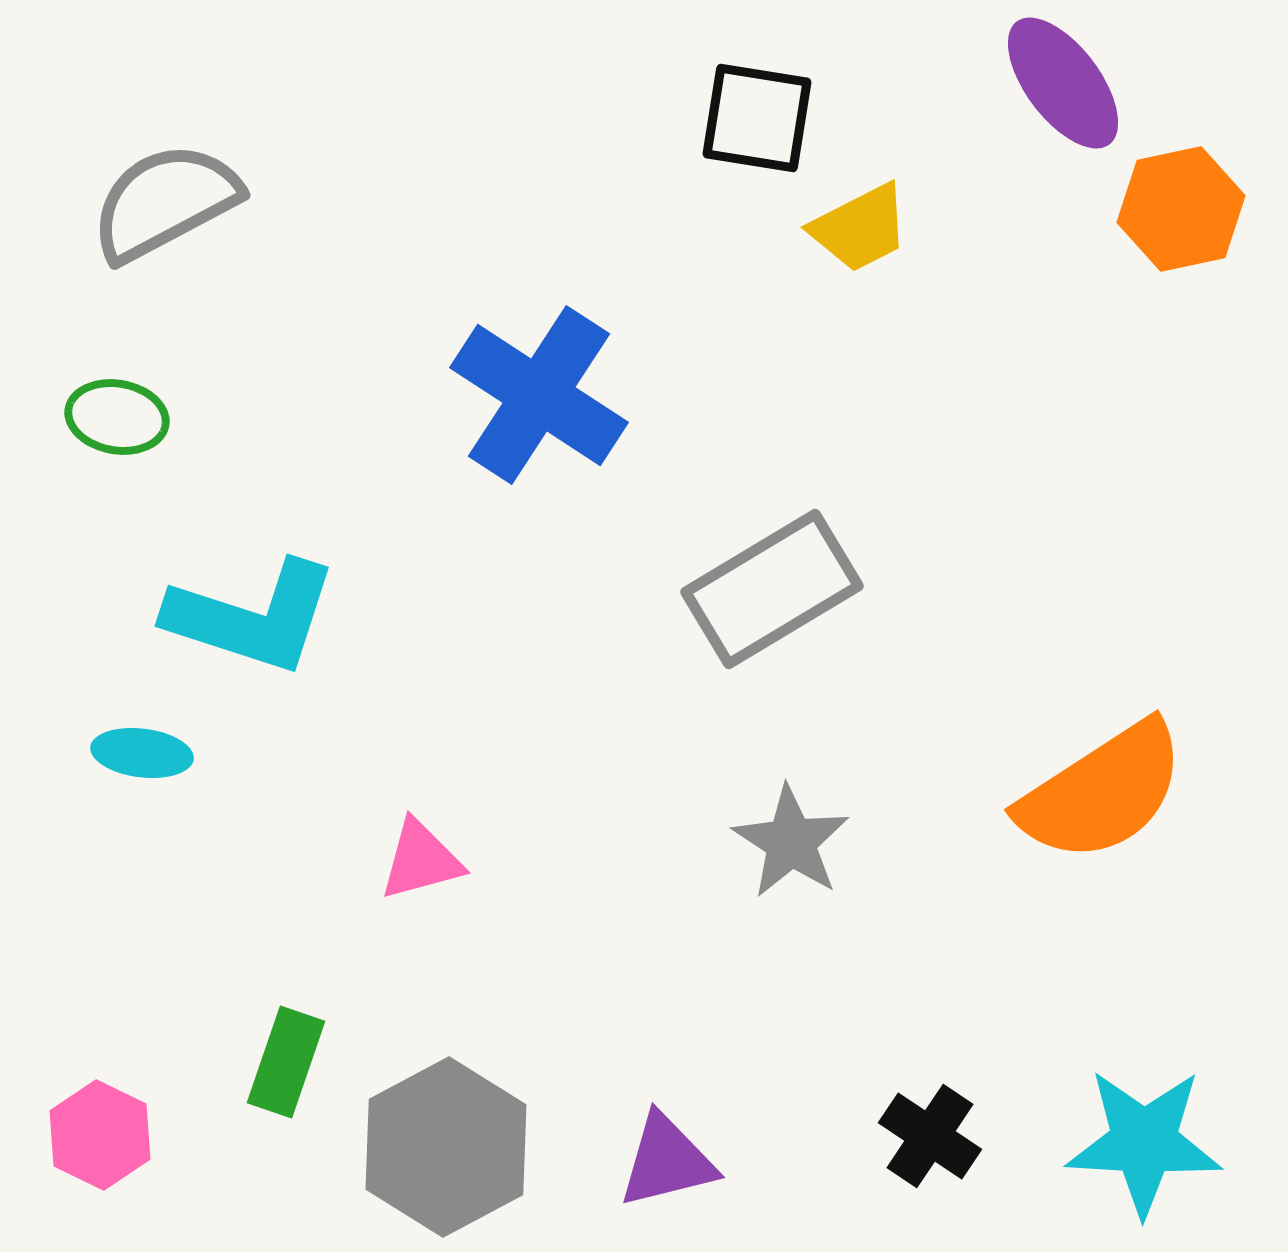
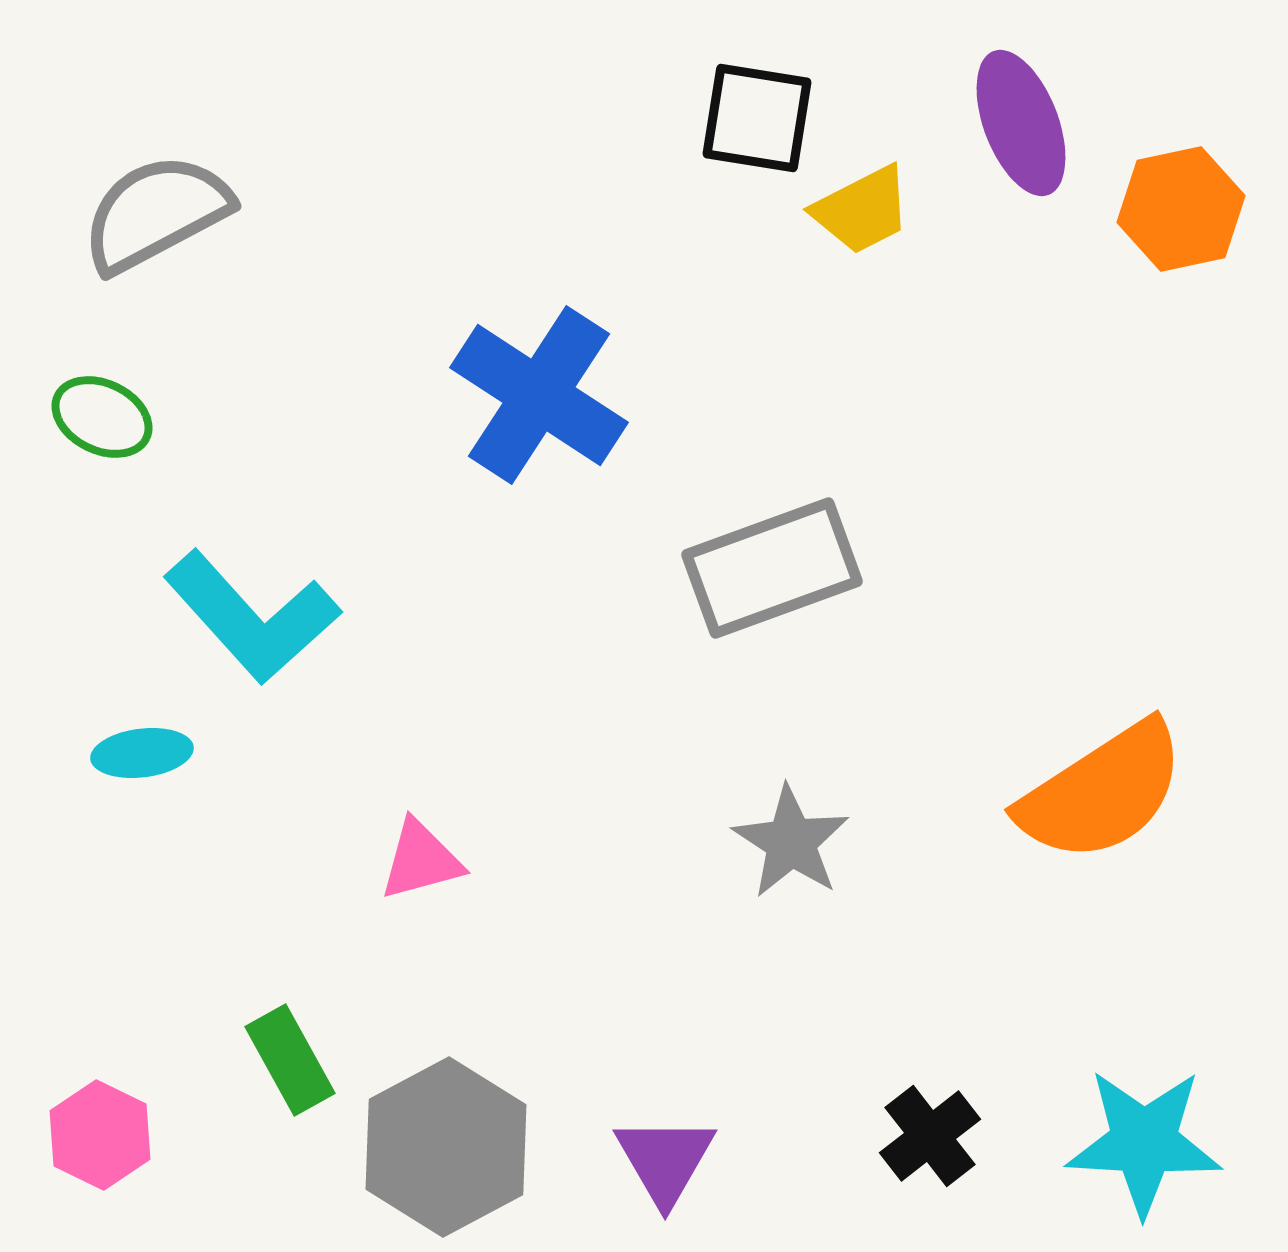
purple ellipse: moved 42 px left, 40 px down; rotated 16 degrees clockwise
gray semicircle: moved 9 px left, 11 px down
yellow trapezoid: moved 2 px right, 18 px up
green ellipse: moved 15 px left; rotated 16 degrees clockwise
gray rectangle: moved 21 px up; rotated 11 degrees clockwise
cyan L-shape: rotated 30 degrees clockwise
cyan ellipse: rotated 14 degrees counterclockwise
green rectangle: moved 4 px right, 2 px up; rotated 48 degrees counterclockwise
black cross: rotated 18 degrees clockwise
purple triangle: moved 2 px left, 1 px up; rotated 46 degrees counterclockwise
